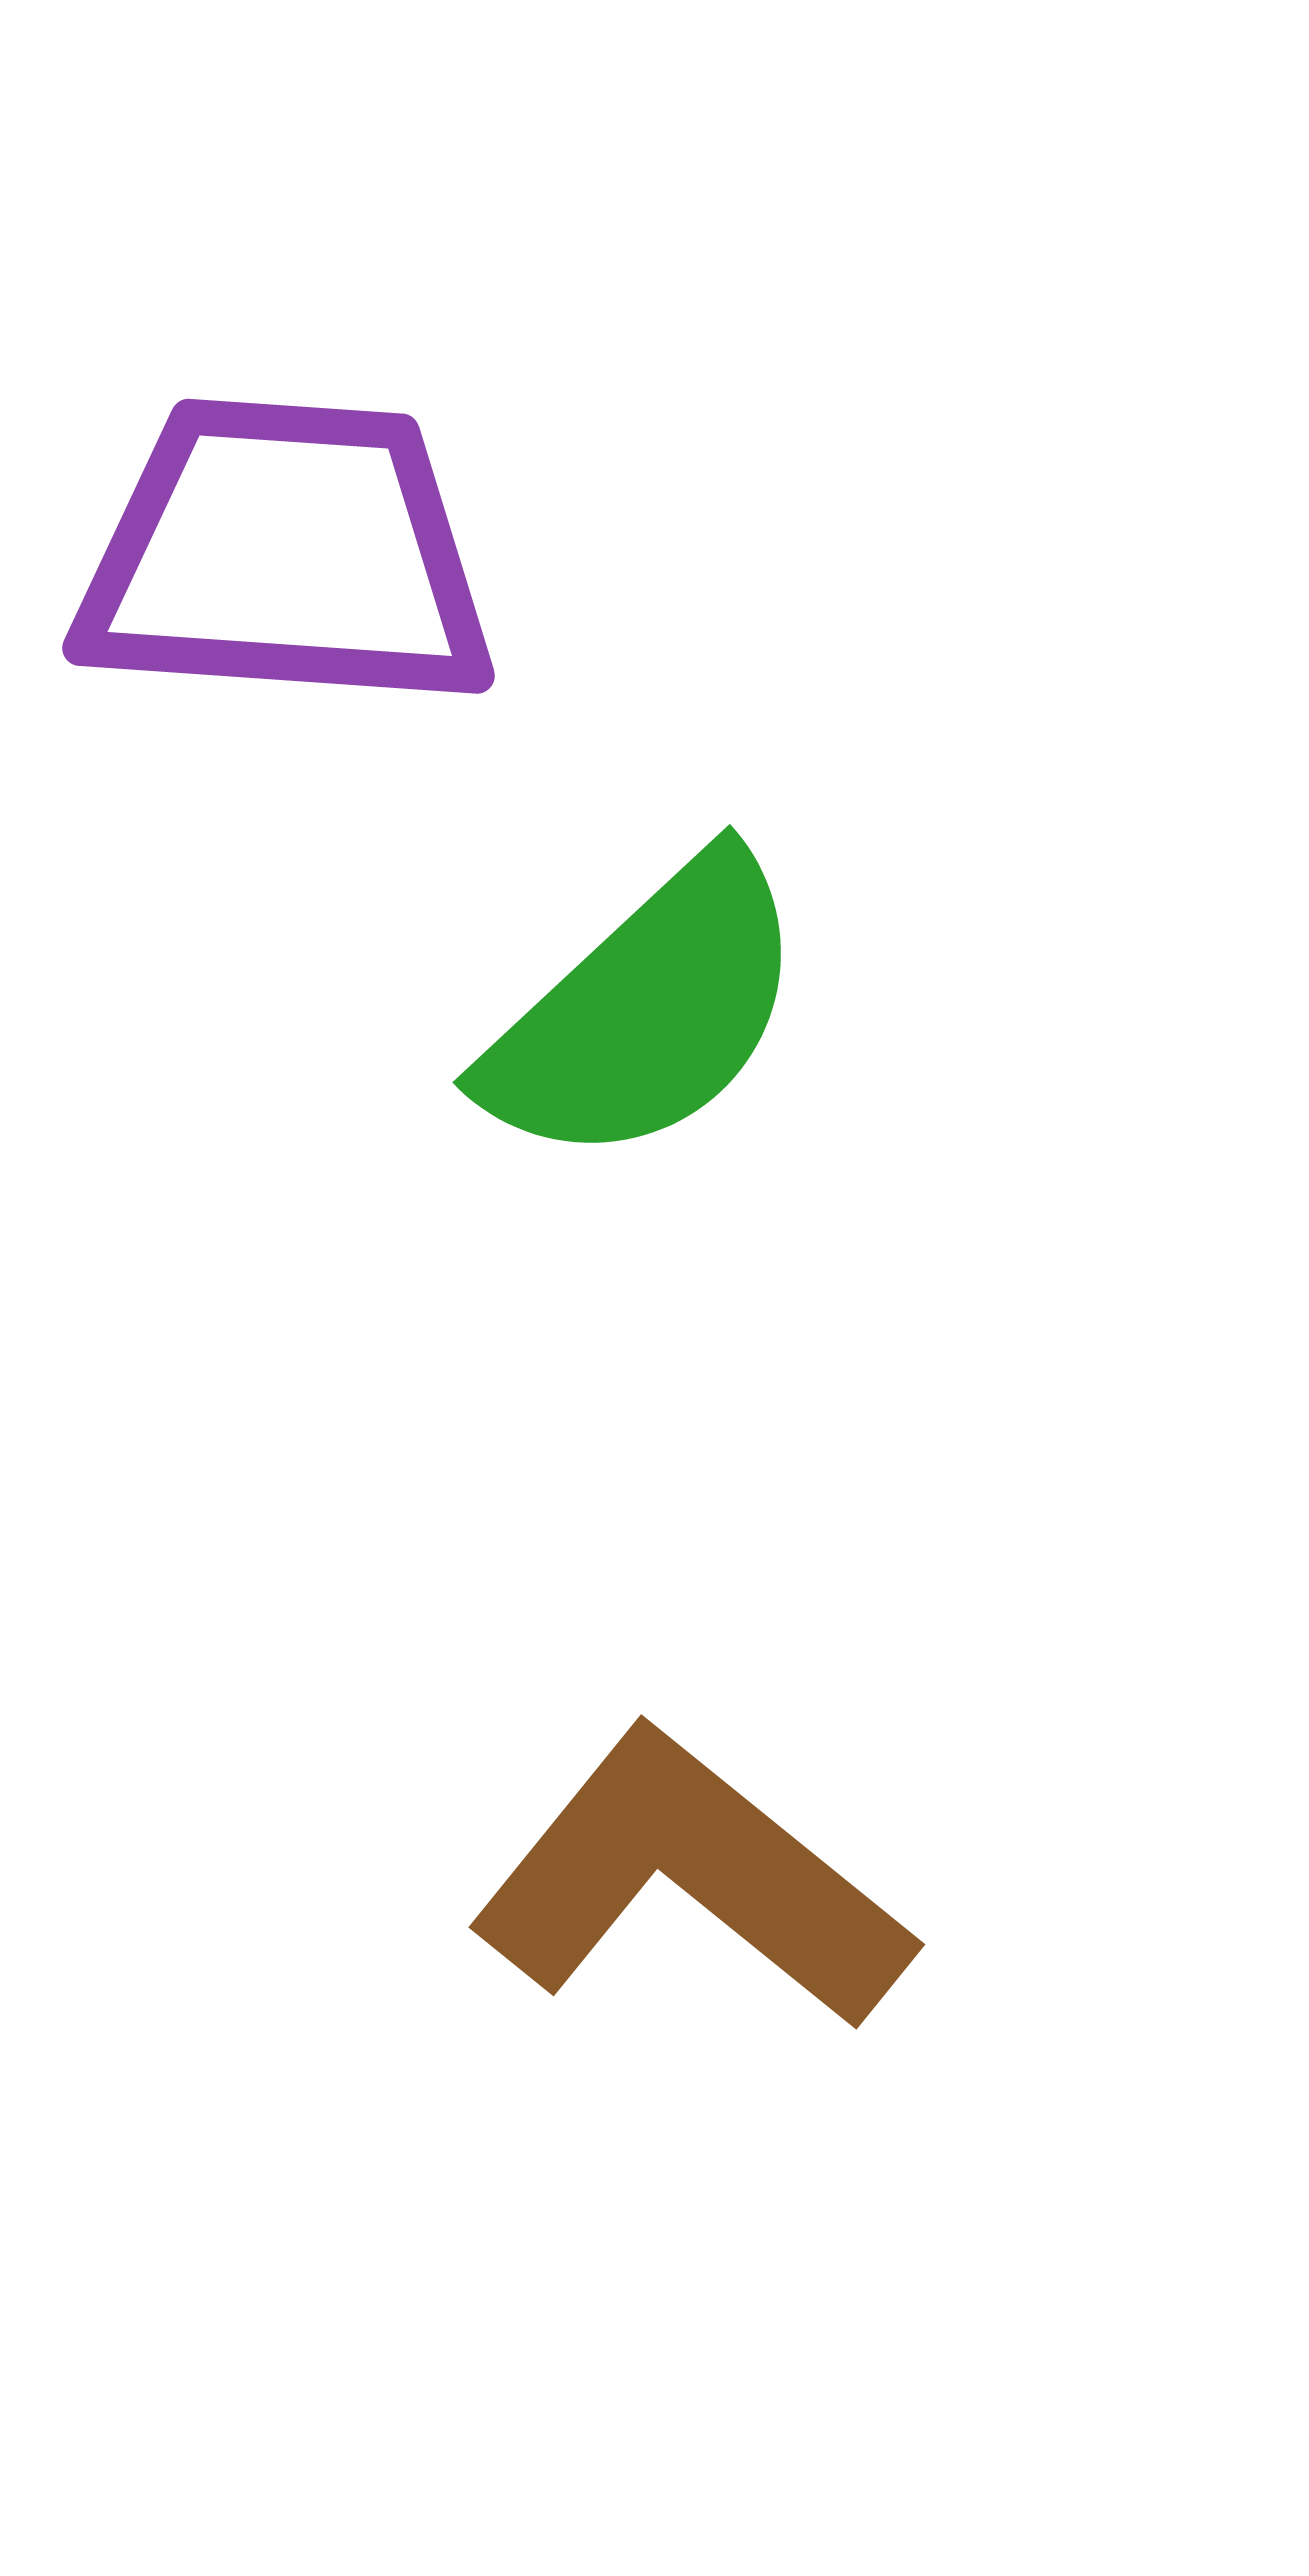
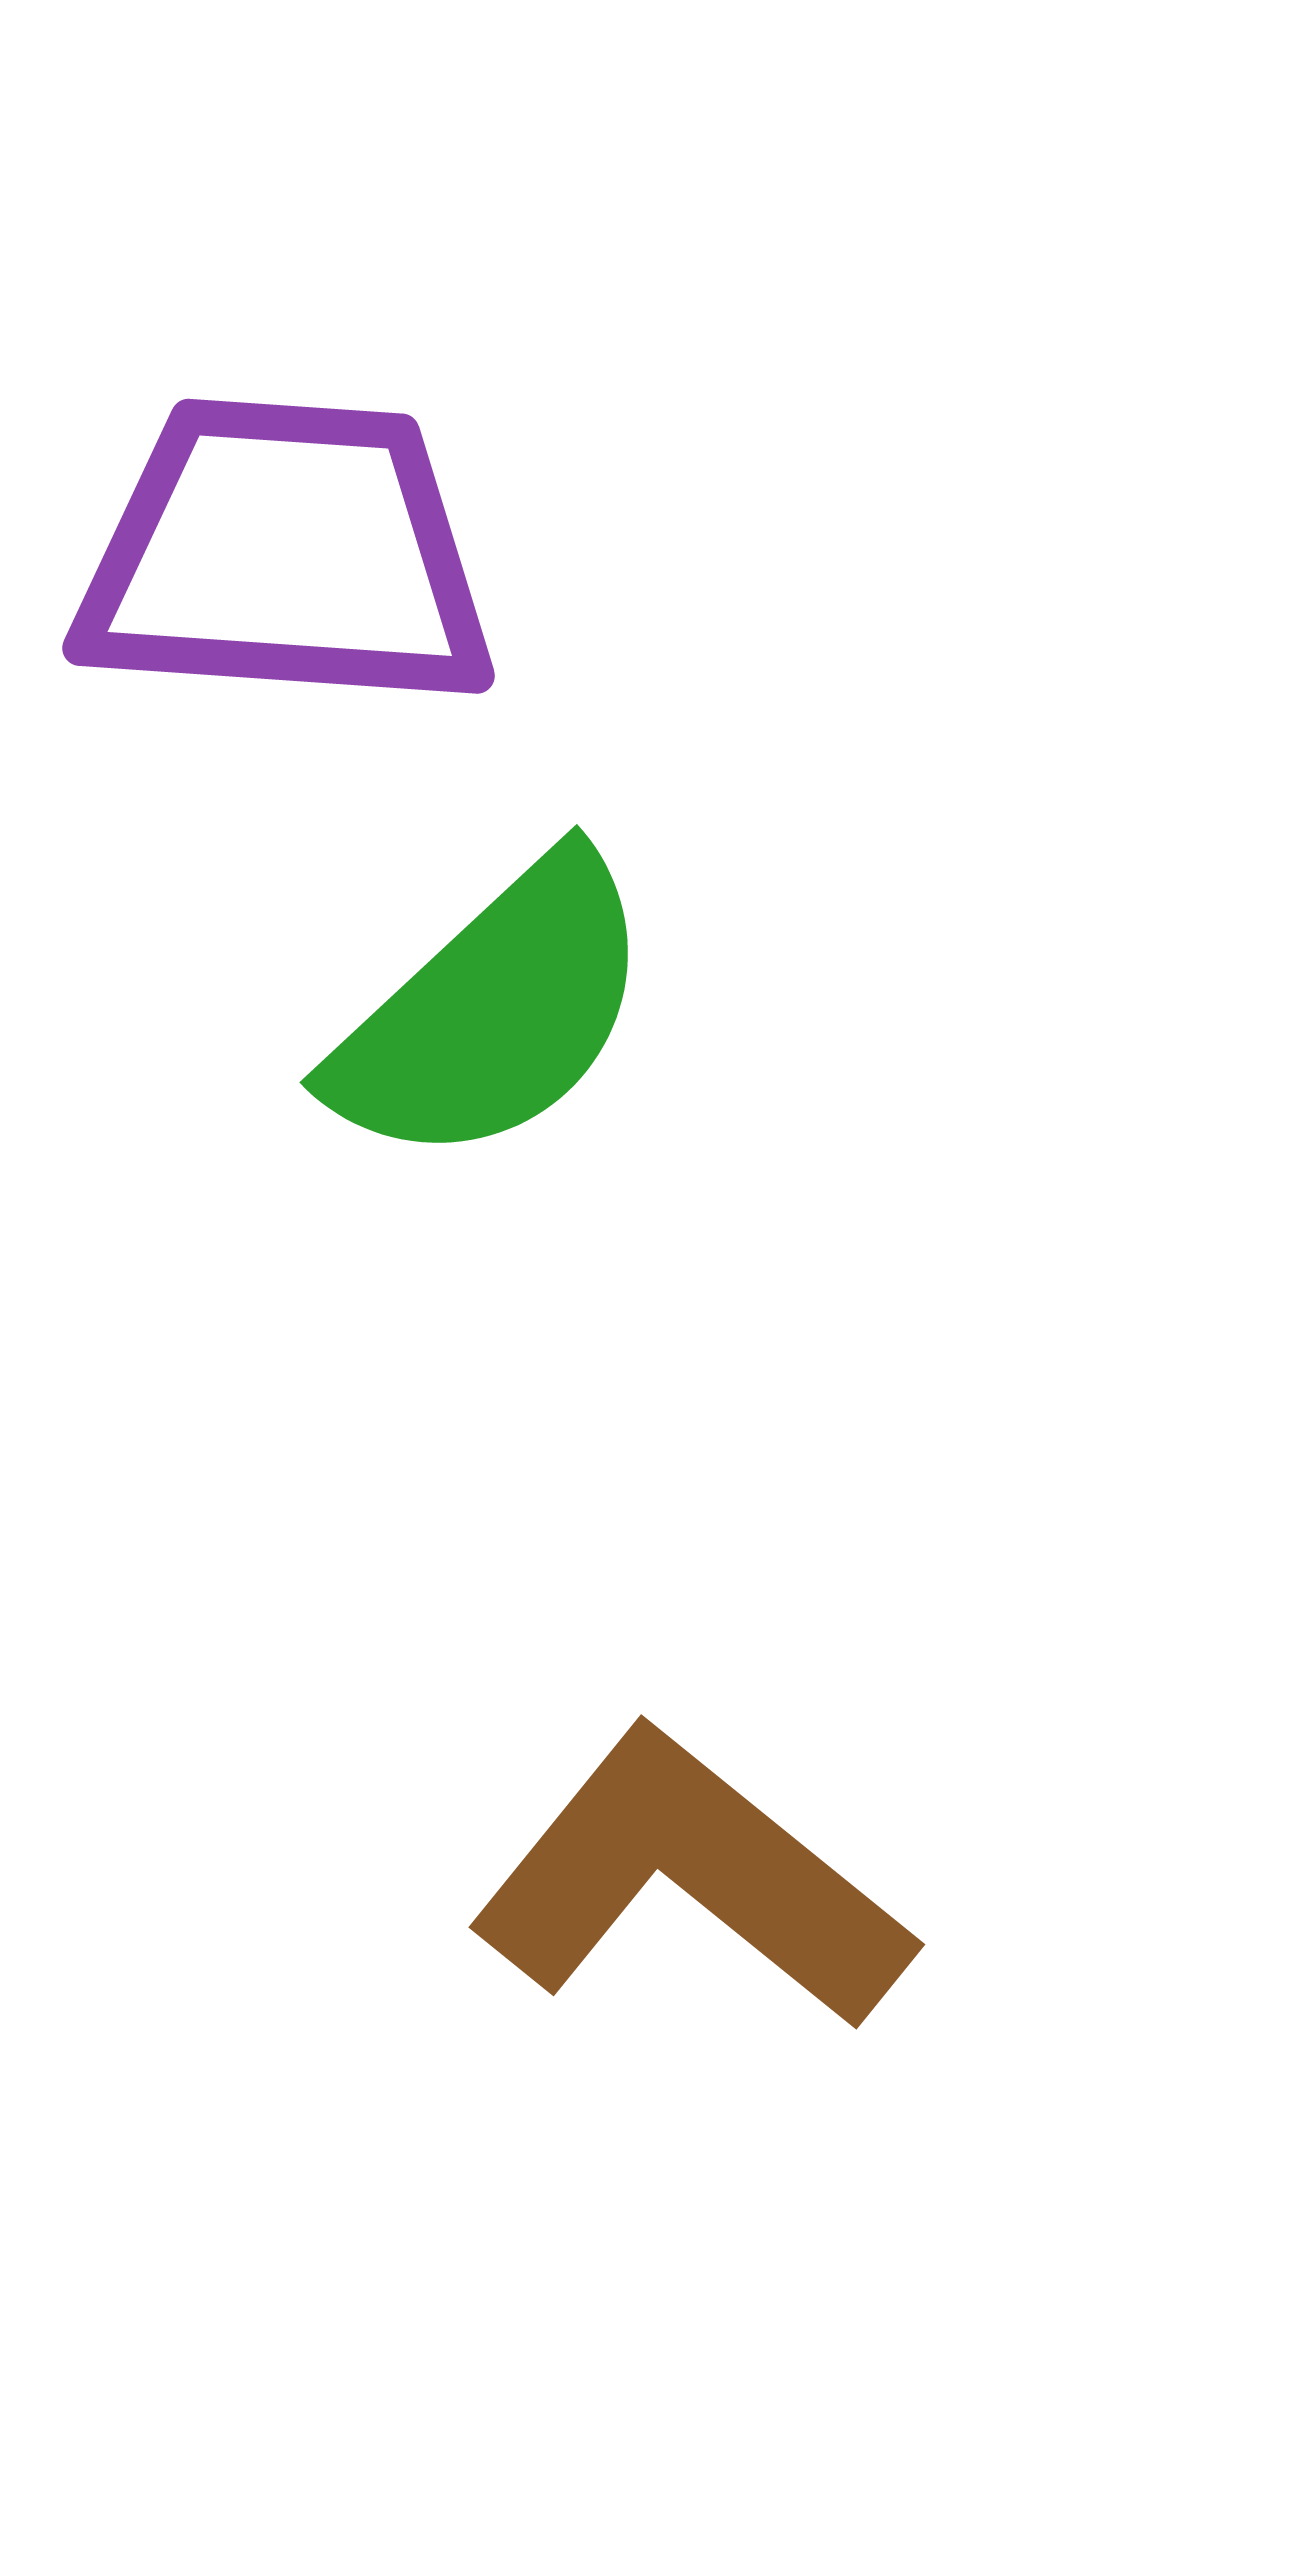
green semicircle: moved 153 px left
